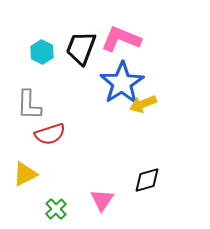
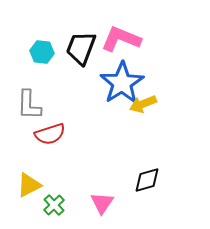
cyan hexagon: rotated 20 degrees counterclockwise
yellow triangle: moved 4 px right, 11 px down
pink triangle: moved 3 px down
green cross: moved 2 px left, 4 px up
